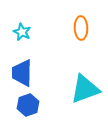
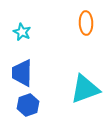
orange ellipse: moved 5 px right, 5 px up
